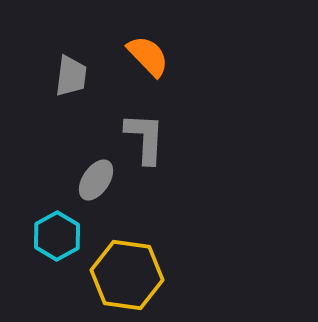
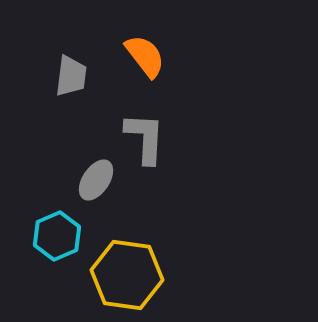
orange semicircle: moved 3 px left; rotated 6 degrees clockwise
cyan hexagon: rotated 6 degrees clockwise
